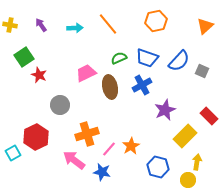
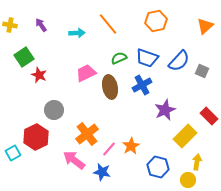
cyan arrow: moved 2 px right, 5 px down
gray circle: moved 6 px left, 5 px down
orange cross: rotated 20 degrees counterclockwise
